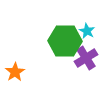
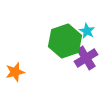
green hexagon: rotated 20 degrees counterclockwise
orange star: rotated 18 degrees clockwise
